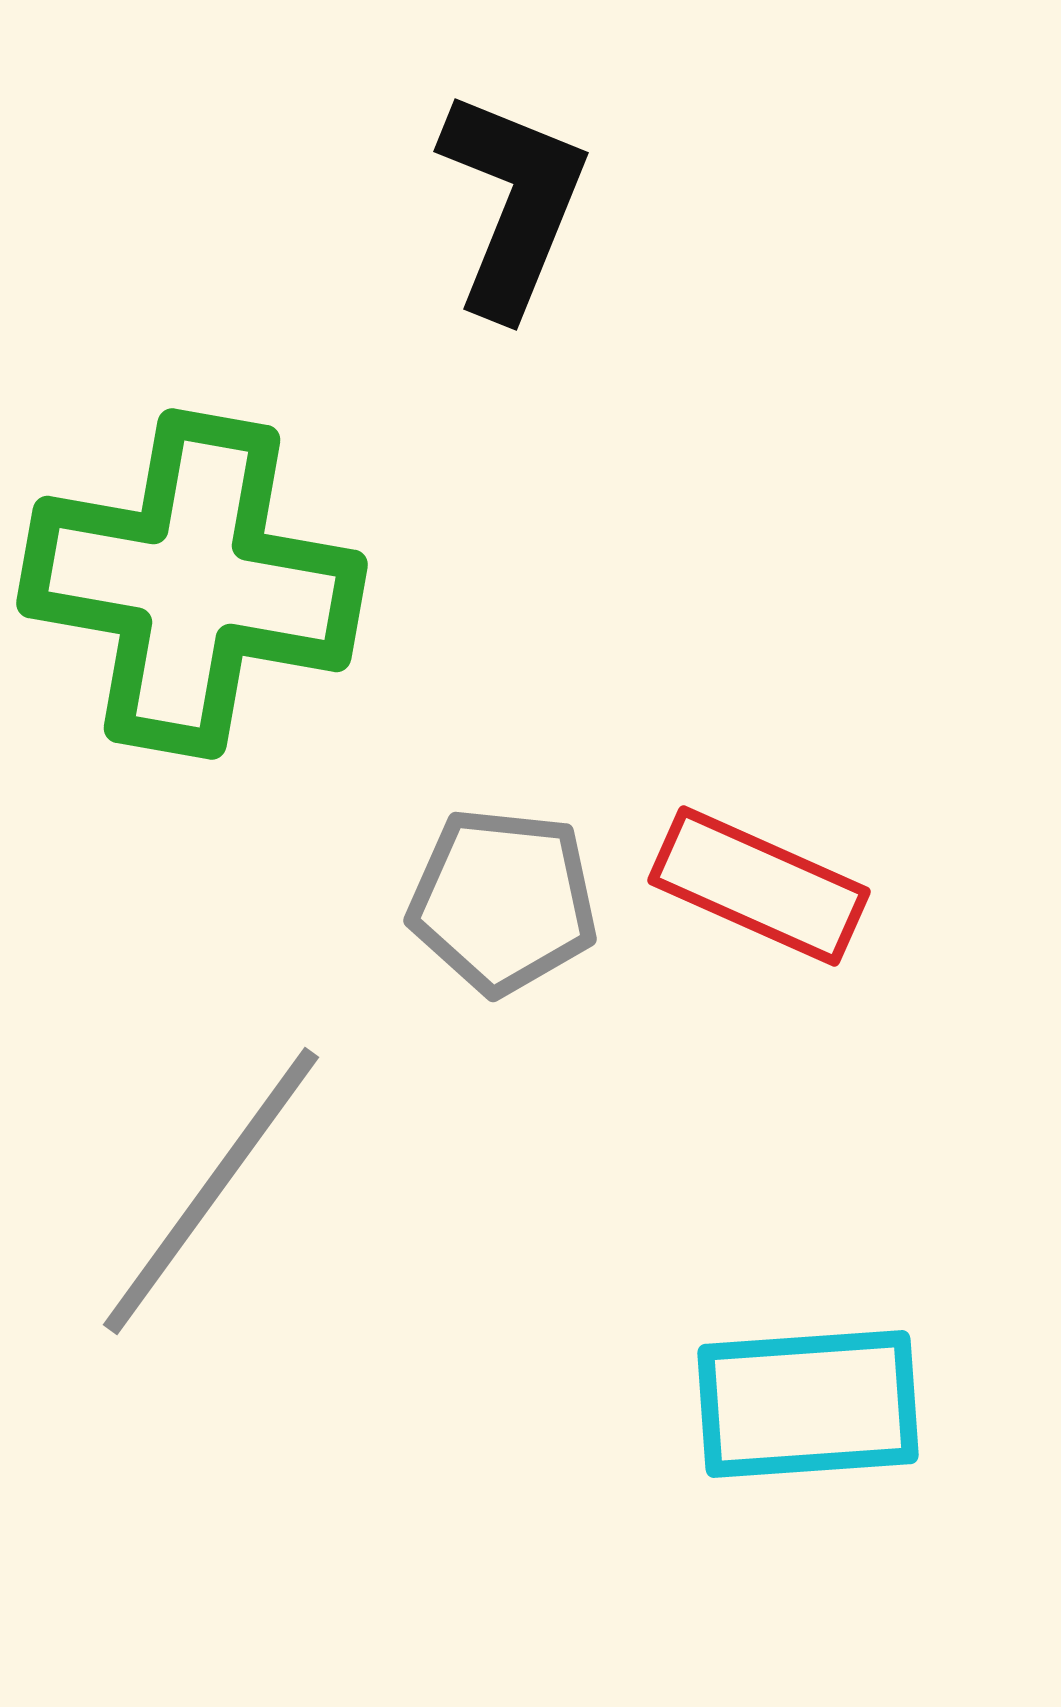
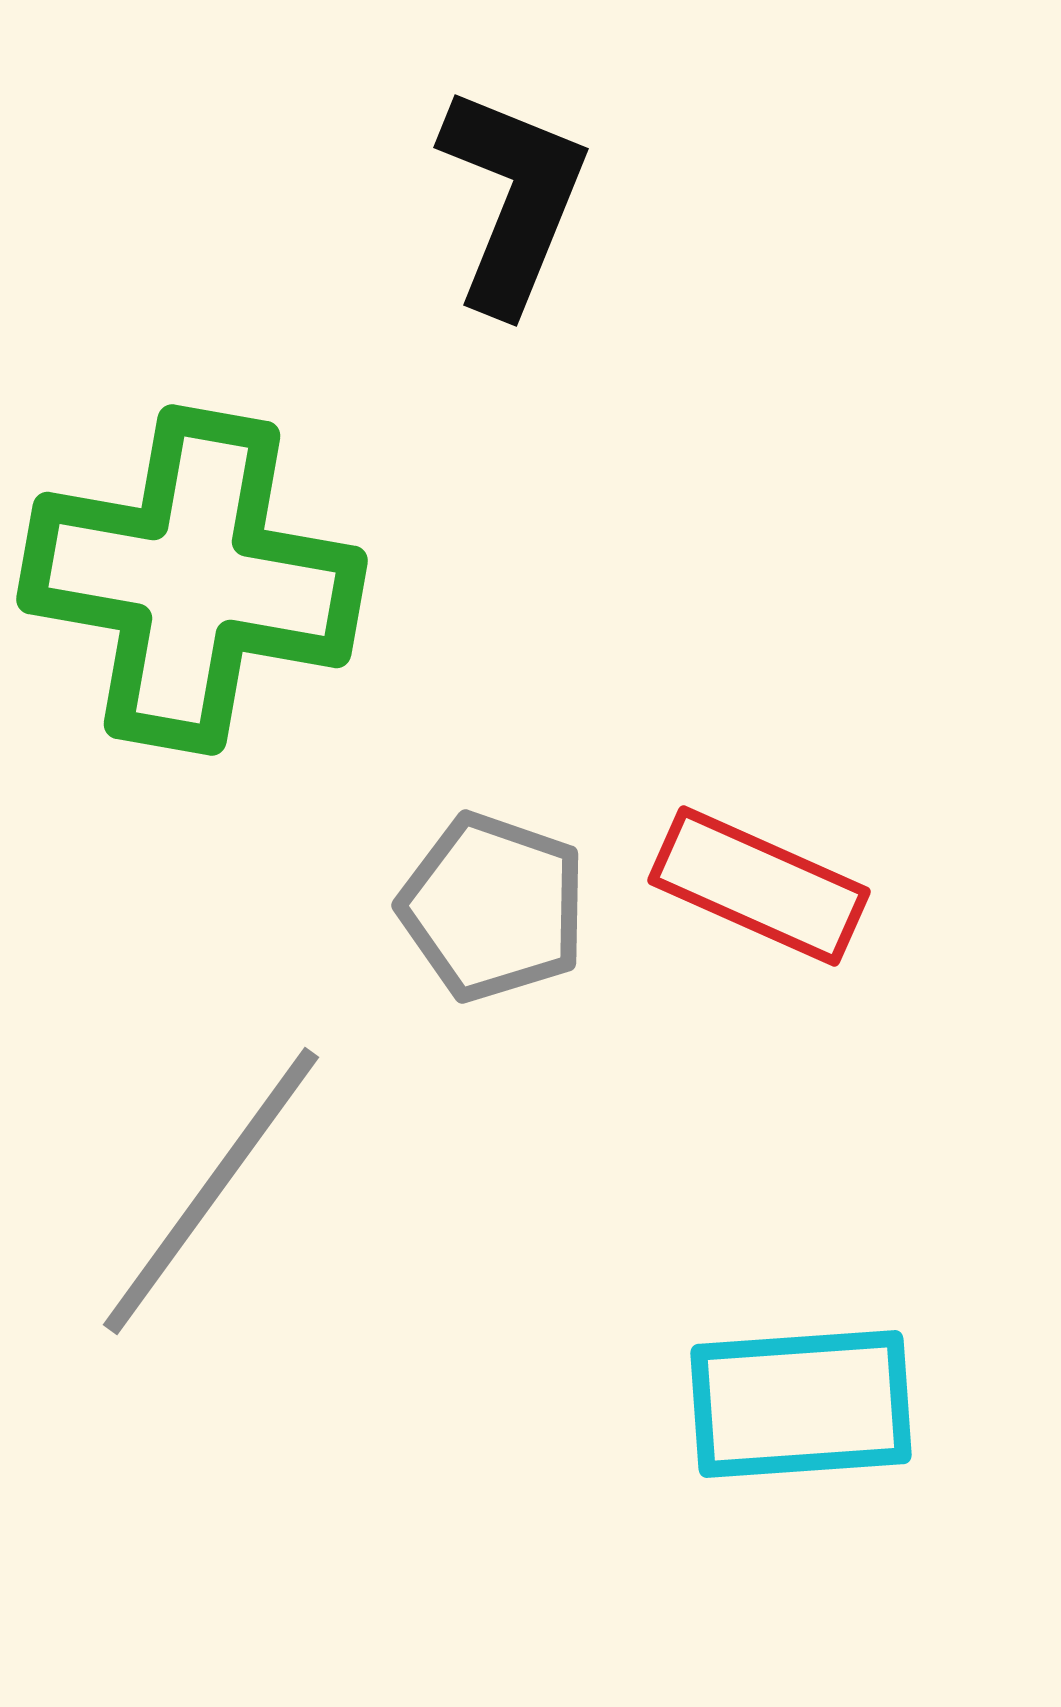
black L-shape: moved 4 px up
green cross: moved 4 px up
gray pentagon: moved 10 px left, 6 px down; rotated 13 degrees clockwise
cyan rectangle: moved 7 px left
